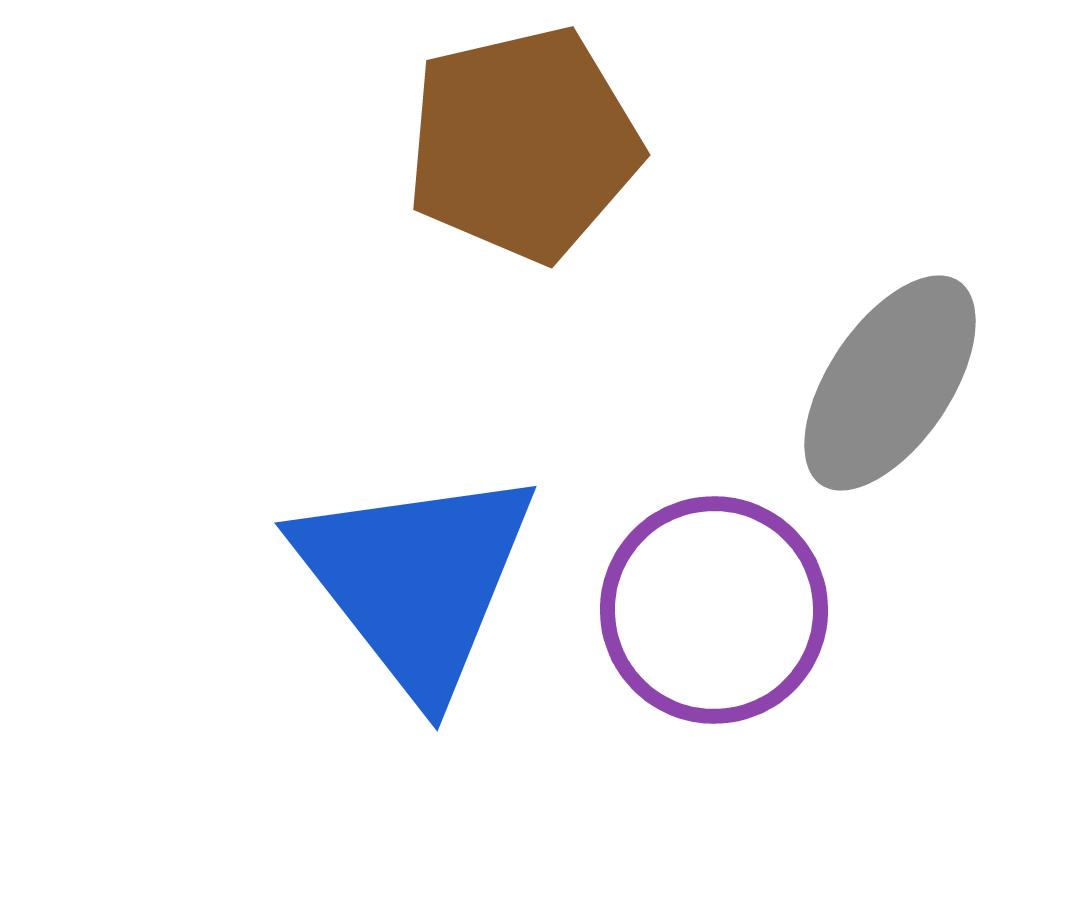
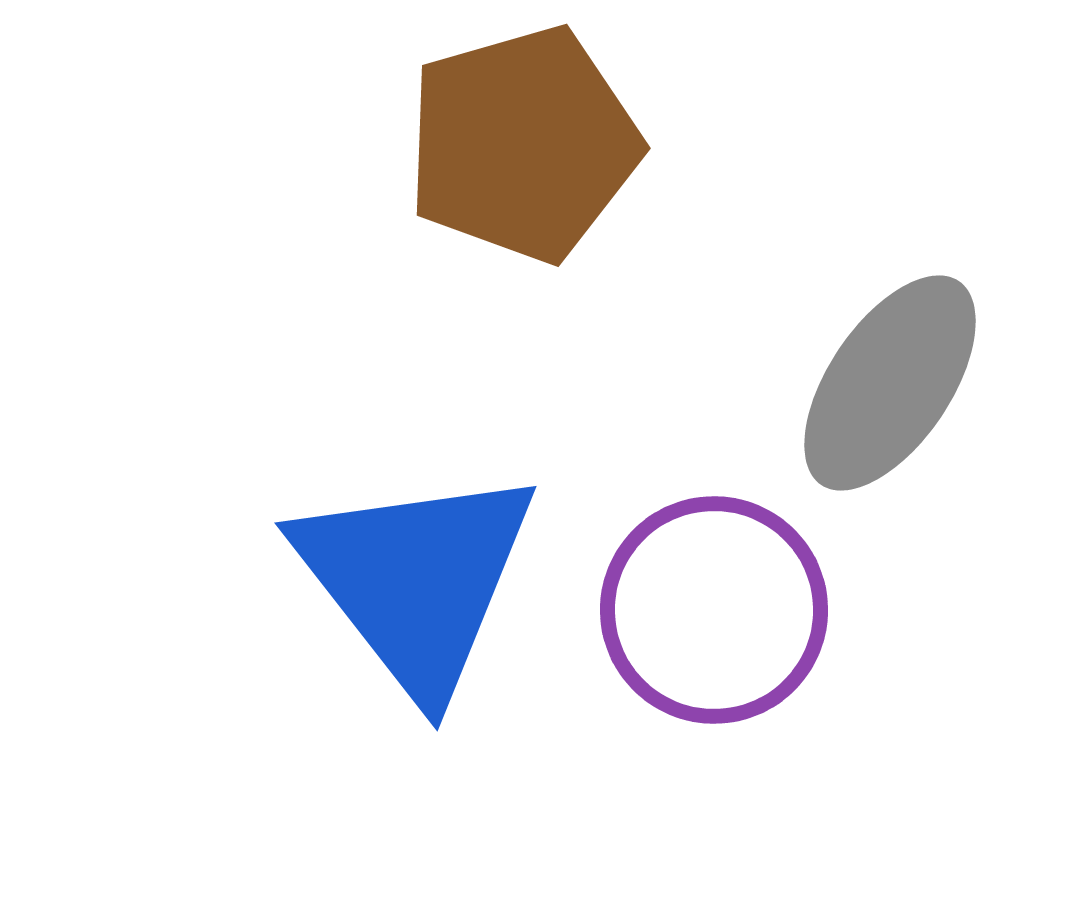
brown pentagon: rotated 3 degrees counterclockwise
